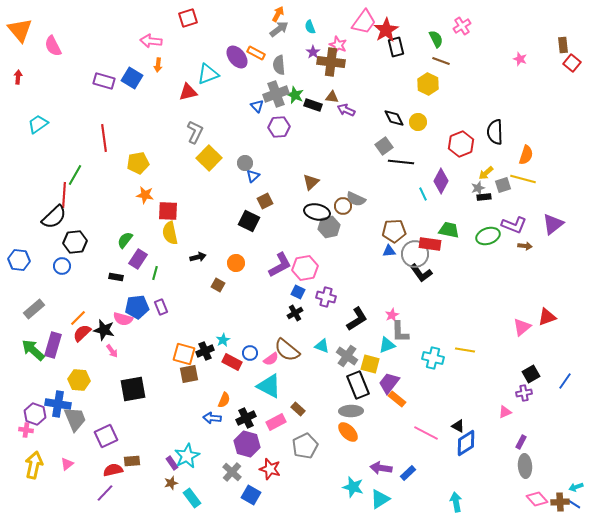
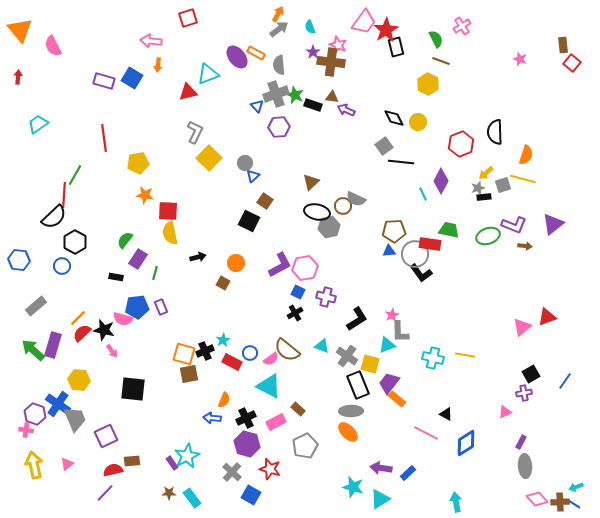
brown square at (265, 201): rotated 28 degrees counterclockwise
black hexagon at (75, 242): rotated 25 degrees counterclockwise
brown square at (218, 285): moved 5 px right, 2 px up
gray rectangle at (34, 309): moved 2 px right, 3 px up
yellow line at (465, 350): moved 5 px down
black square at (133, 389): rotated 16 degrees clockwise
blue cross at (58, 404): rotated 25 degrees clockwise
black triangle at (458, 426): moved 12 px left, 12 px up
yellow arrow at (34, 465): rotated 24 degrees counterclockwise
brown star at (171, 483): moved 2 px left, 10 px down; rotated 16 degrees clockwise
